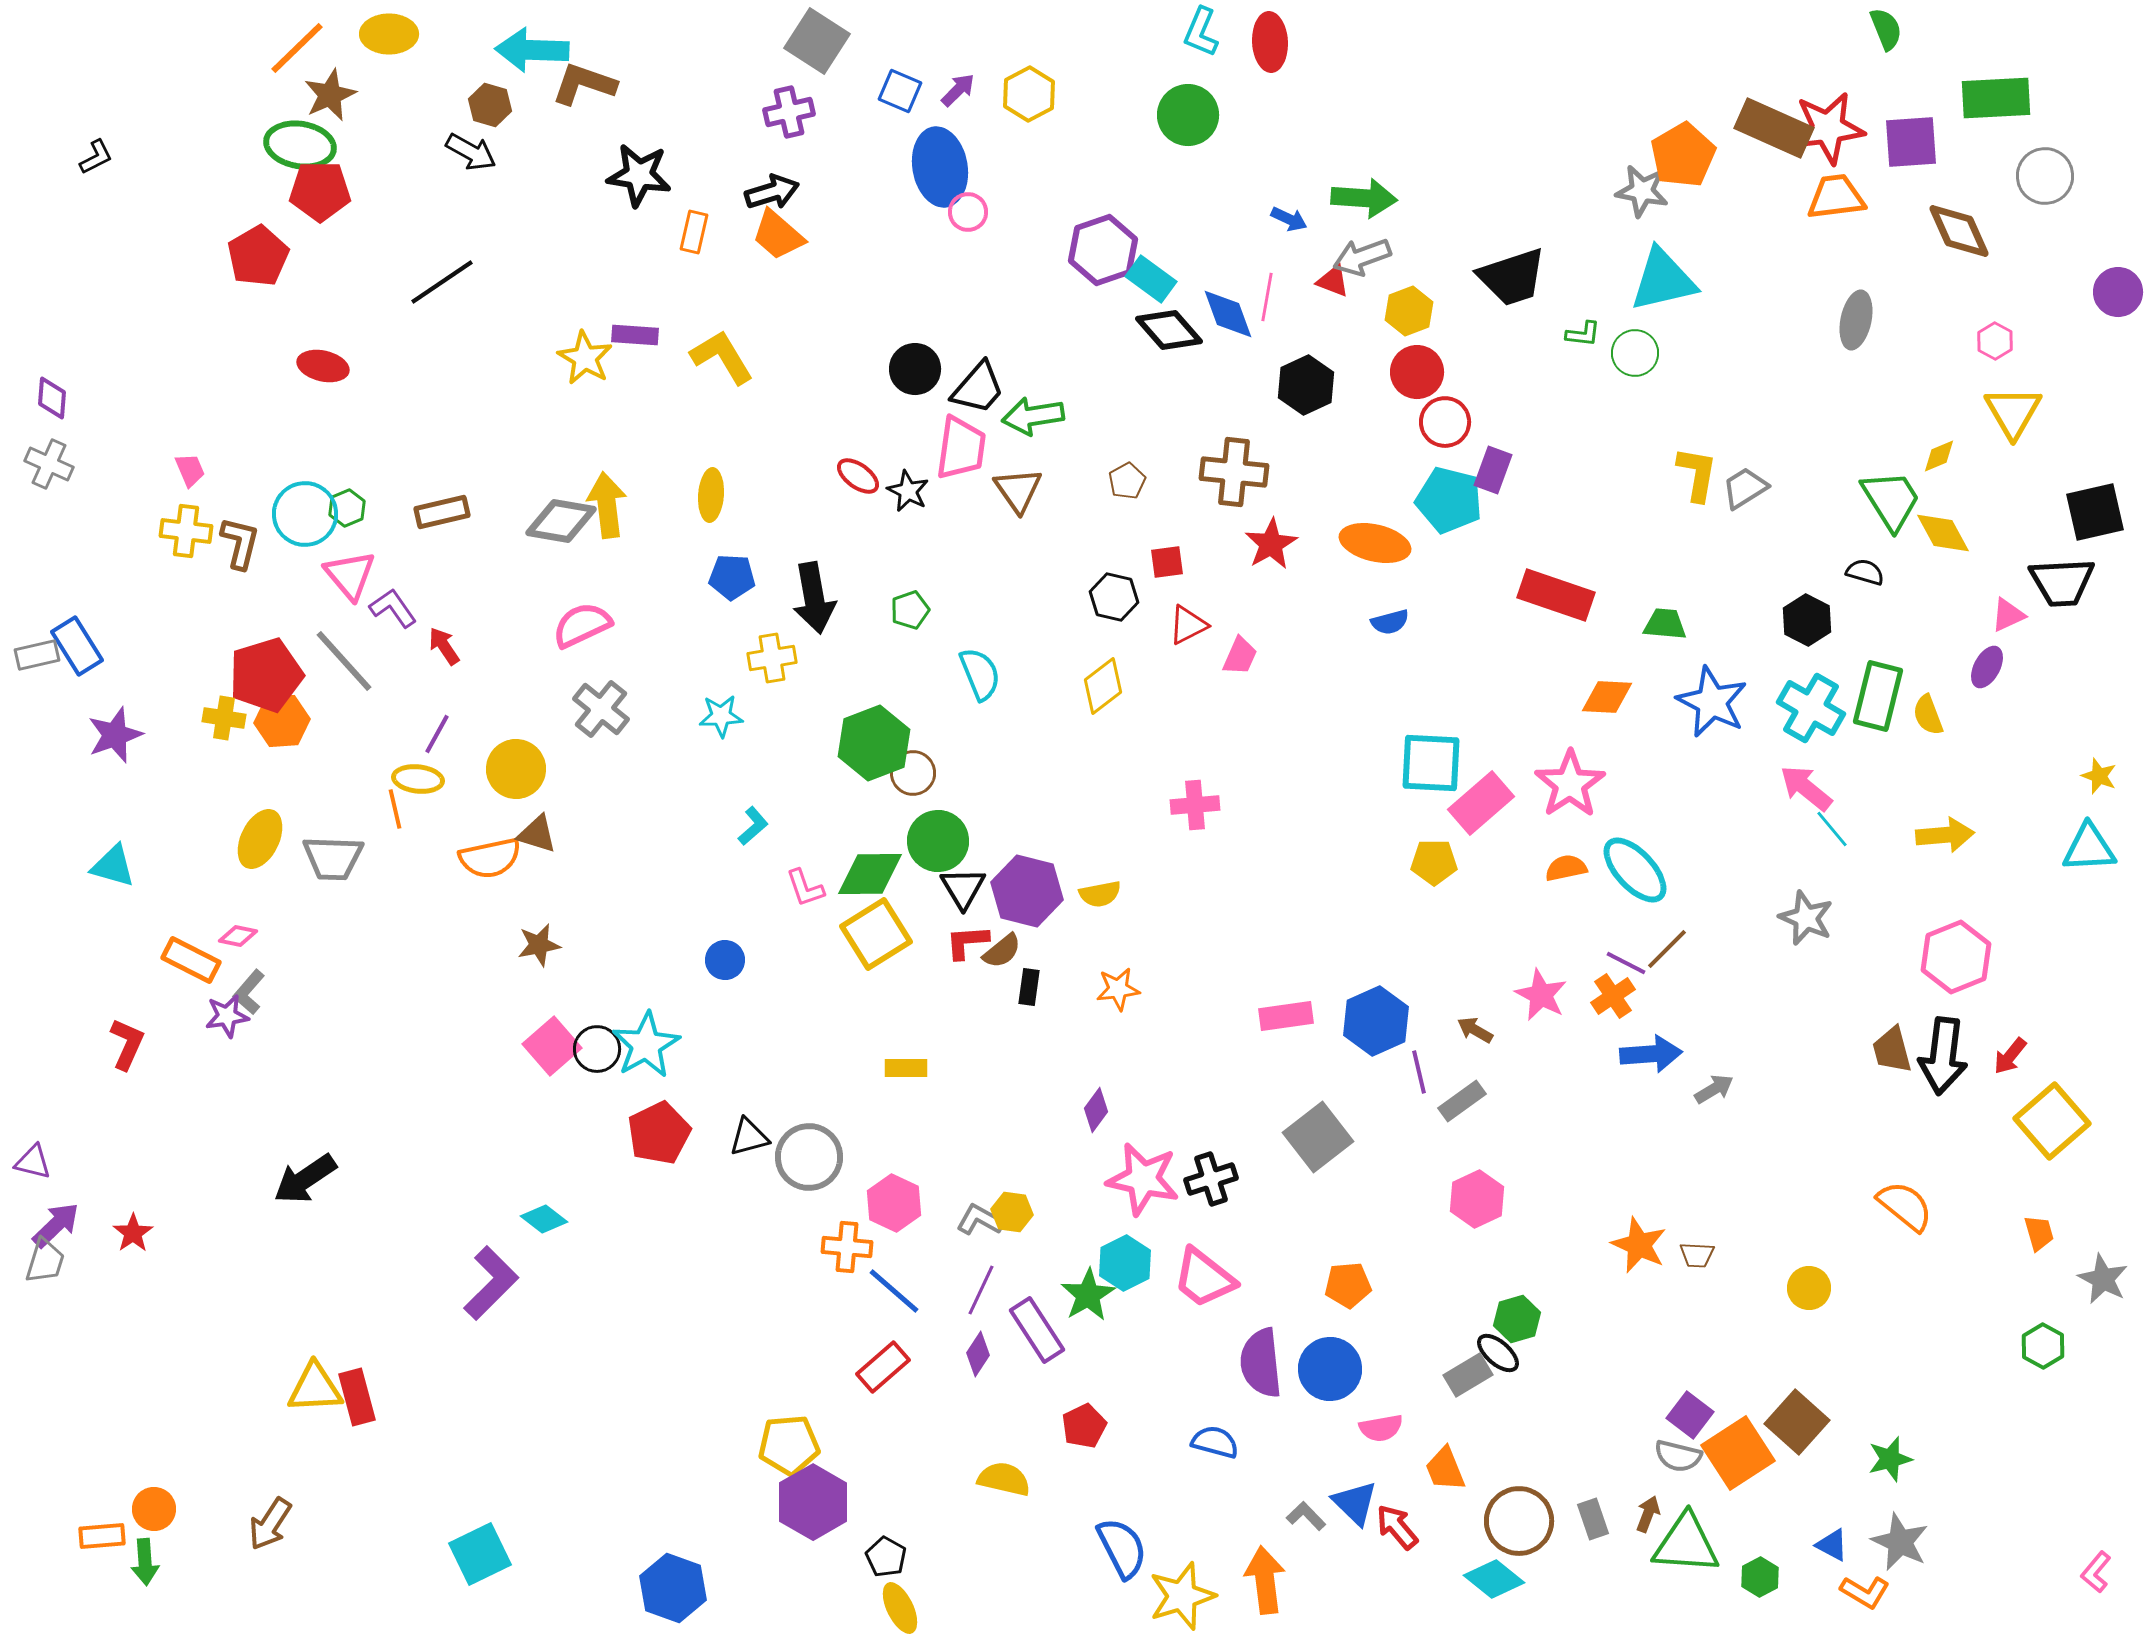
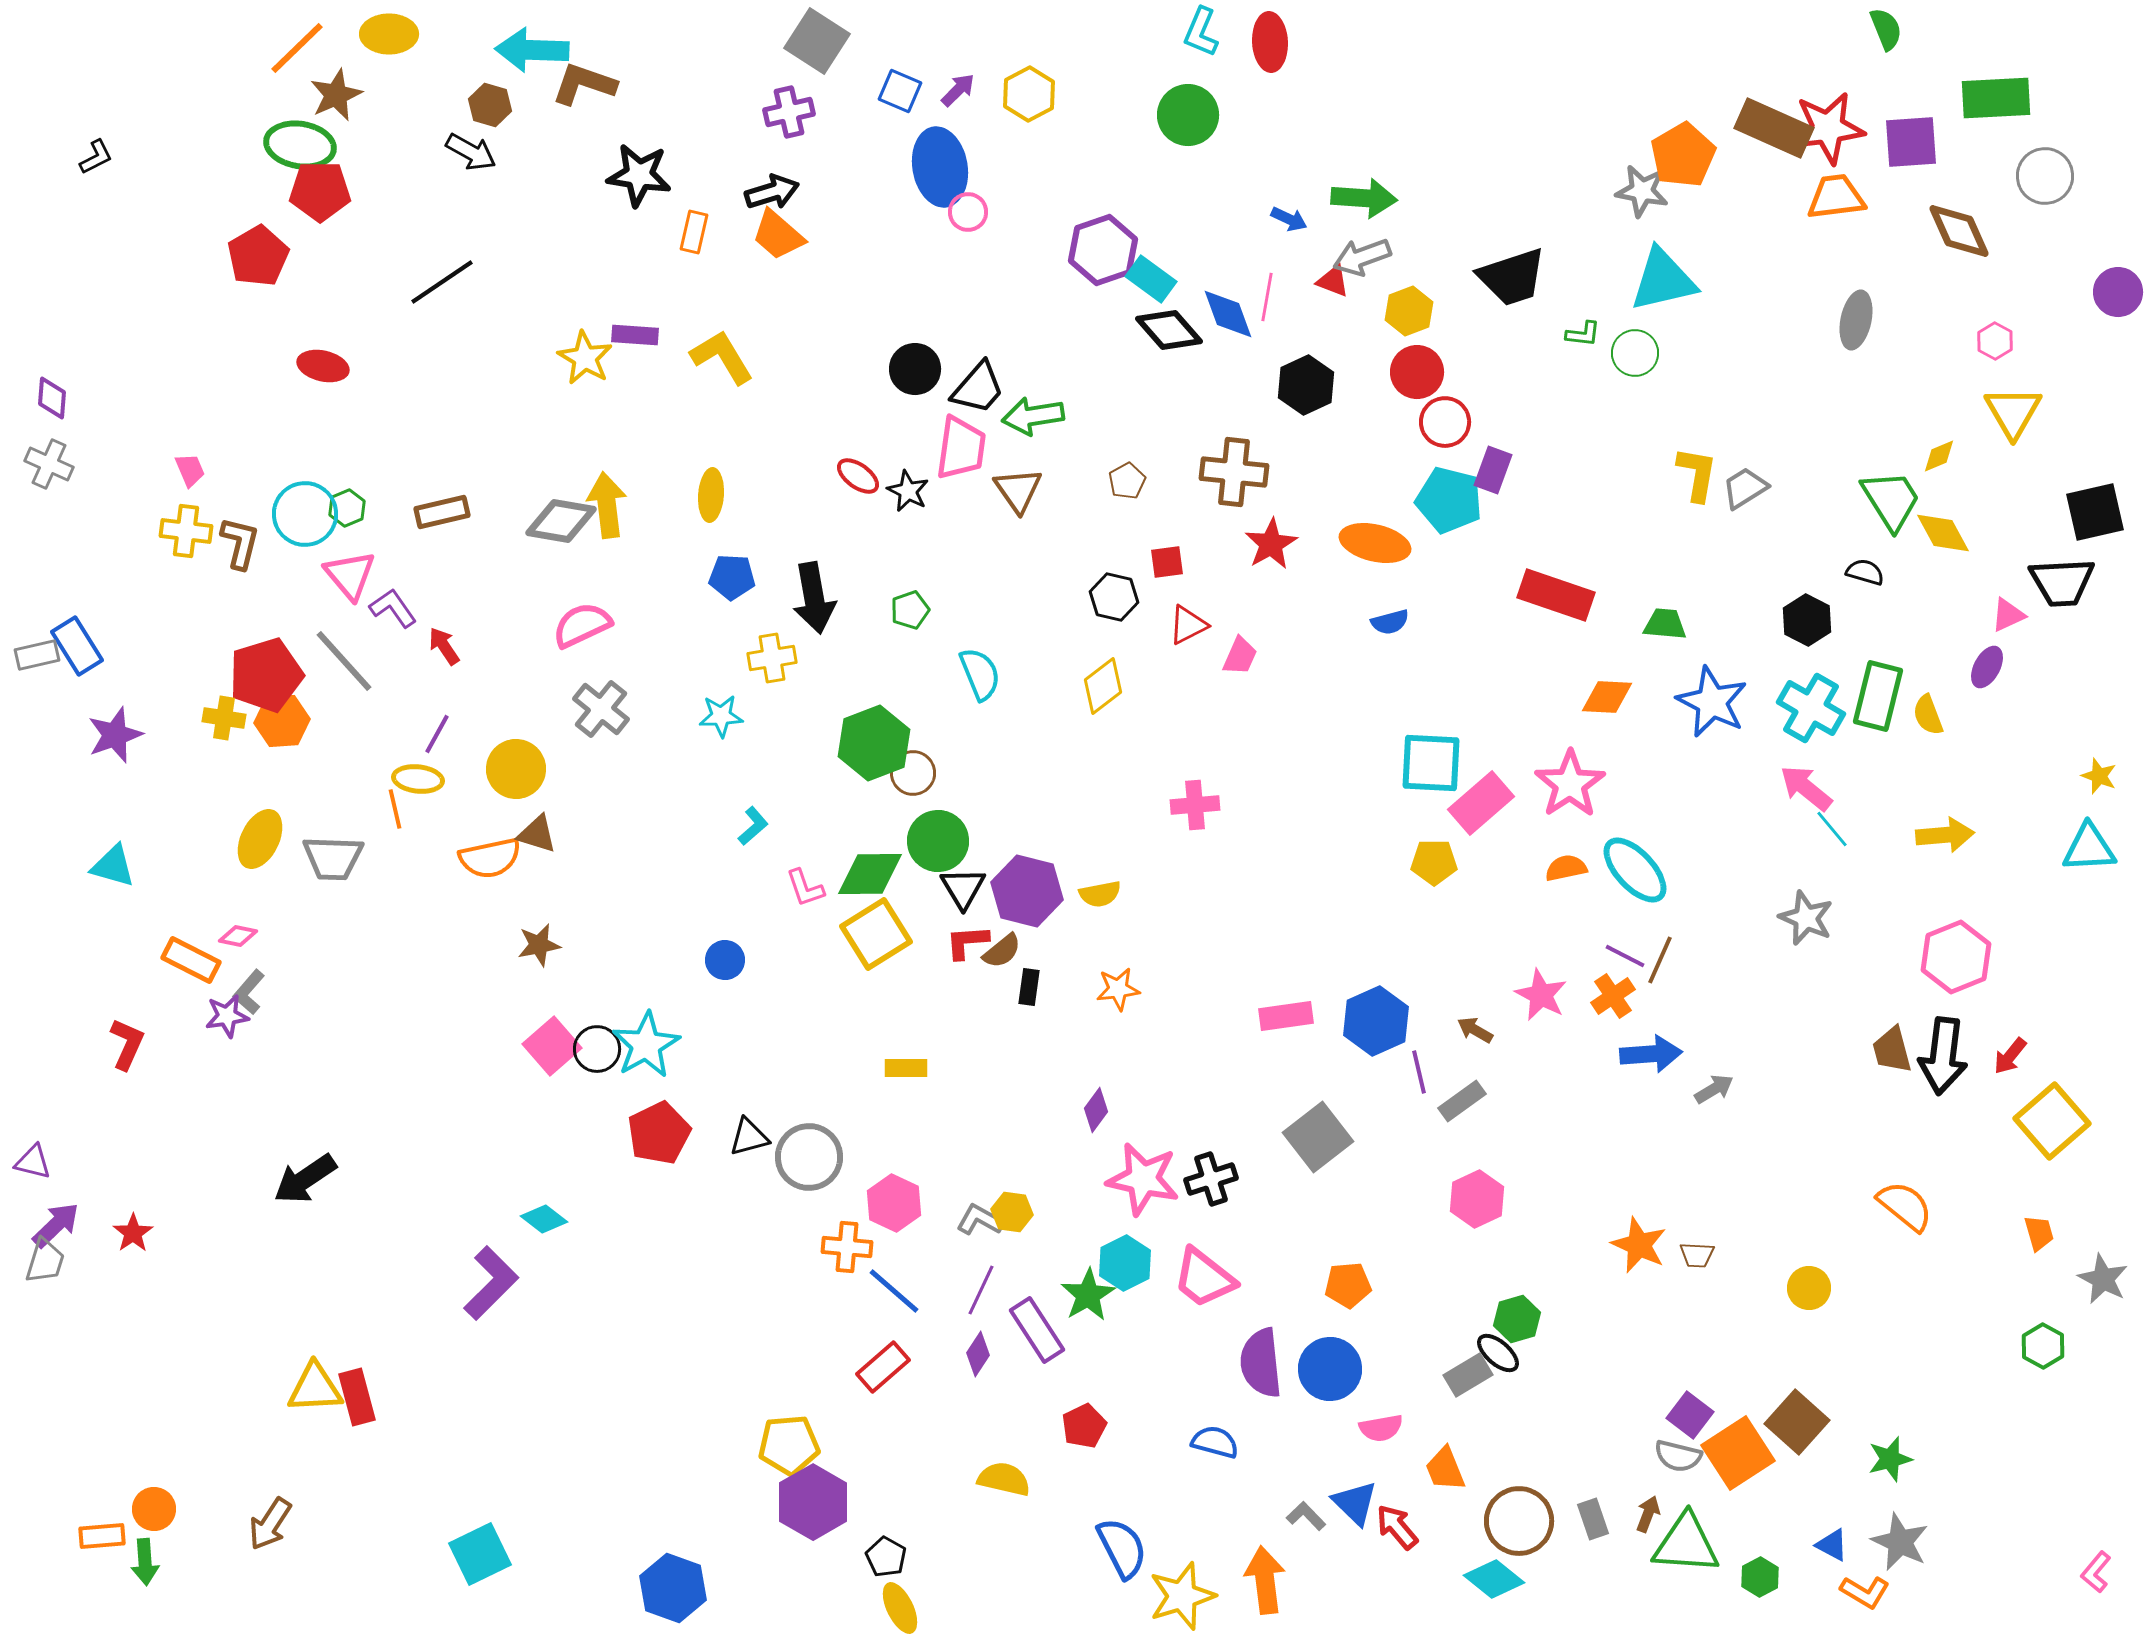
brown star at (330, 95): moved 6 px right
brown line at (1667, 949): moved 7 px left, 11 px down; rotated 21 degrees counterclockwise
purple line at (1626, 963): moved 1 px left, 7 px up
